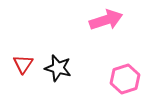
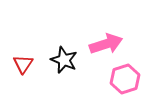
pink arrow: moved 24 px down
black star: moved 6 px right, 8 px up; rotated 8 degrees clockwise
